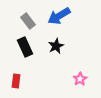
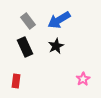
blue arrow: moved 4 px down
pink star: moved 3 px right
